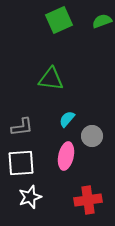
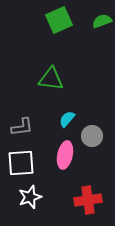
pink ellipse: moved 1 px left, 1 px up
